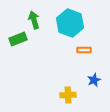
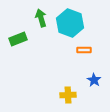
green arrow: moved 7 px right, 2 px up
blue star: rotated 16 degrees counterclockwise
